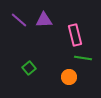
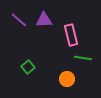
pink rectangle: moved 4 px left
green square: moved 1 px left, 1 px up
orange circle: moved 2 px left, 2 px down
